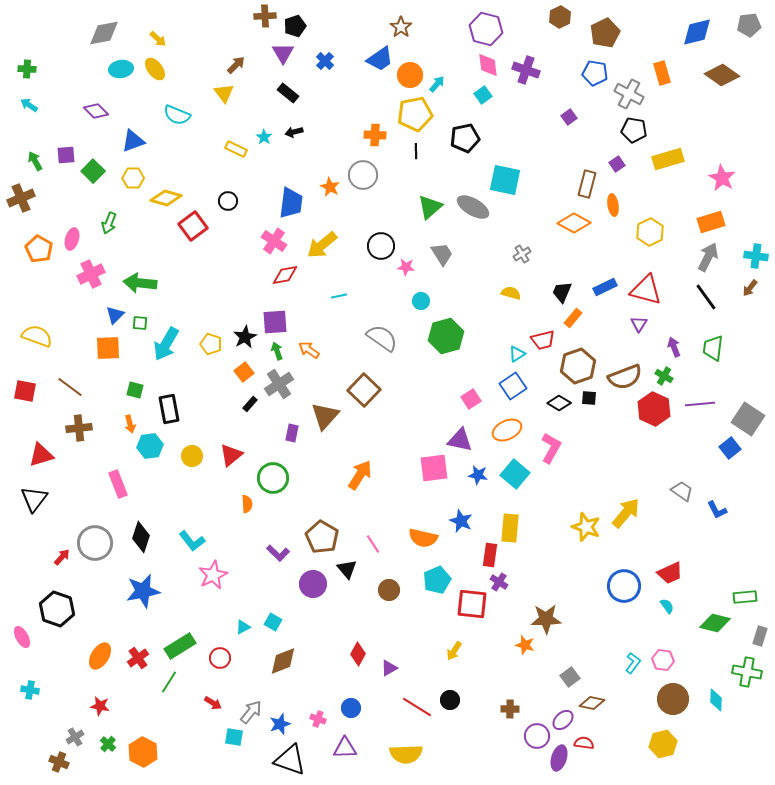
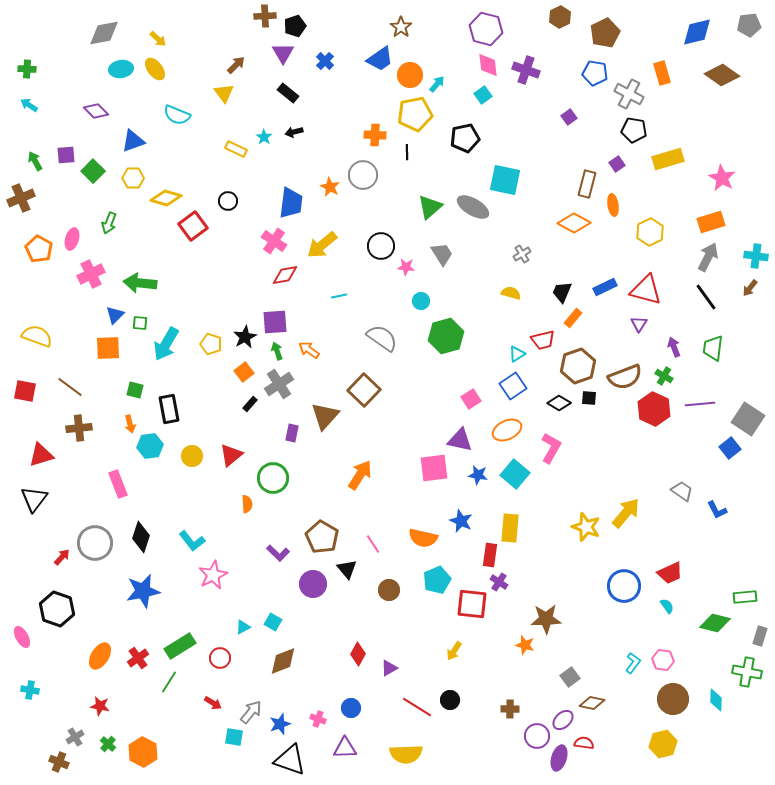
black line at (416, 151): moved 9 px left, 1 px down
